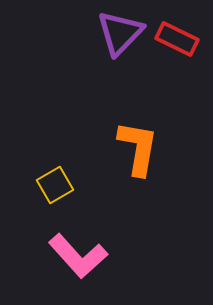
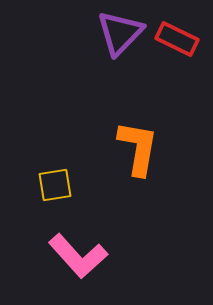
yellow square: rotated 21 degrees clockwise
